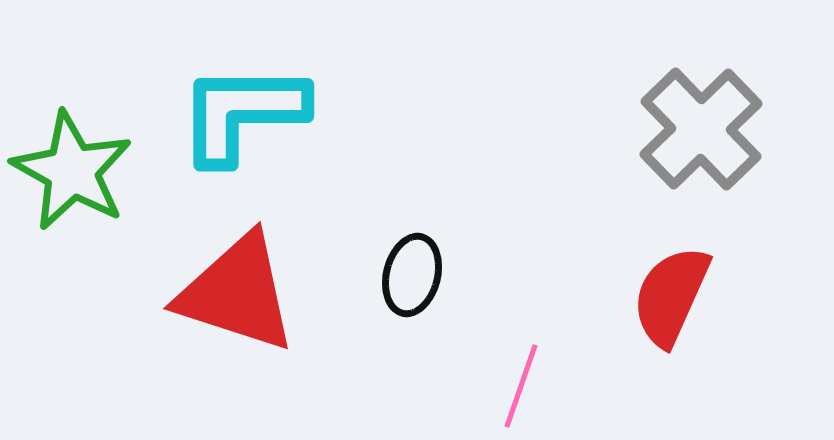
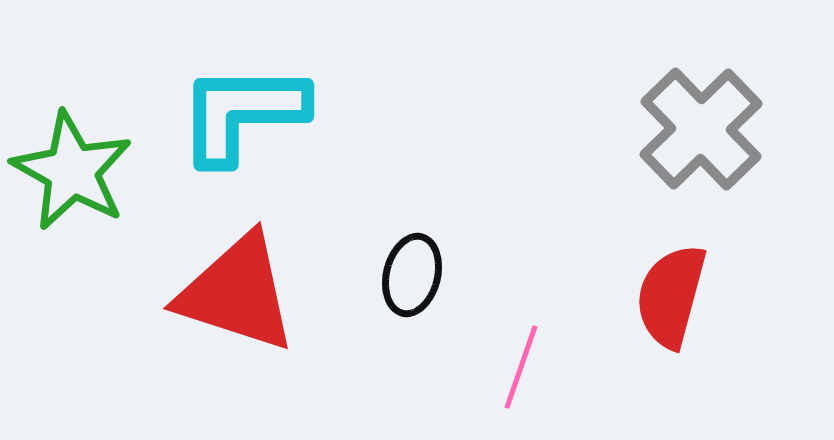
red semicircle: rotated 9 degrees counterclockwise
pink line: moved 19 px up
